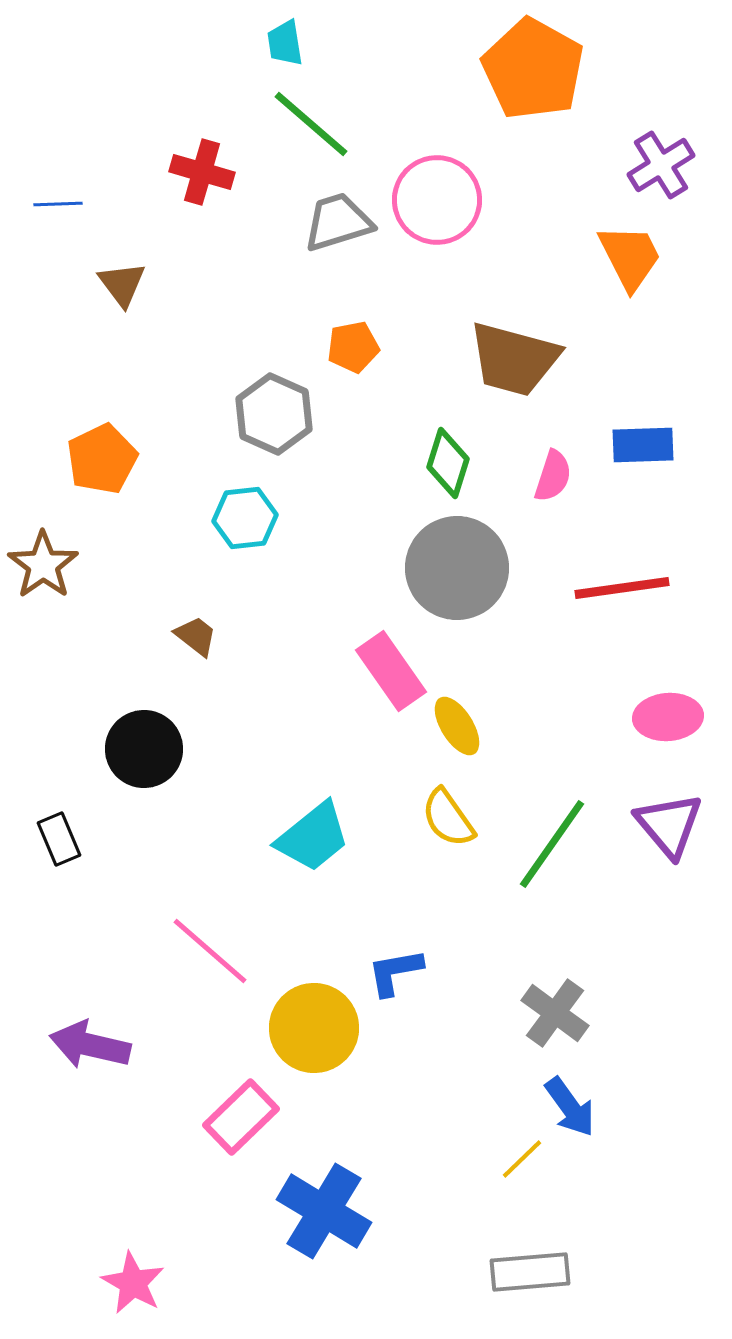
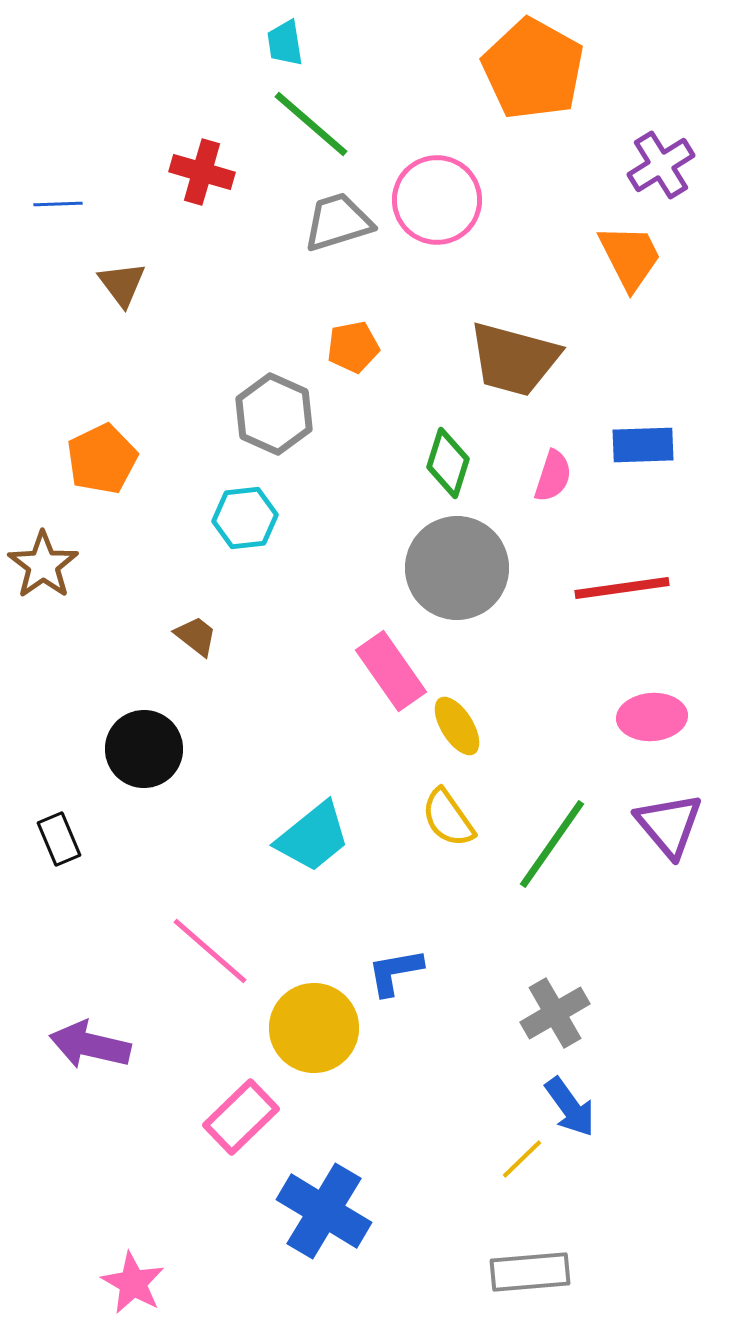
pink ellipse at (668, 717): moved 16 px left
gray cross at (555, 1013): rotated 24 degrees clockwise
